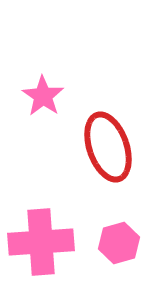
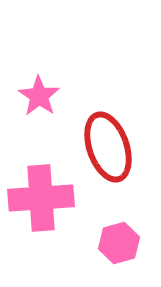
pink star: moved 4 px left
pink cross: moved 44 px up
